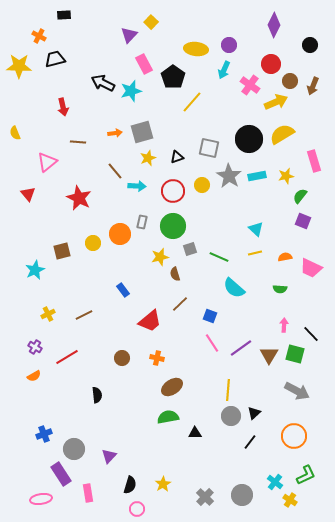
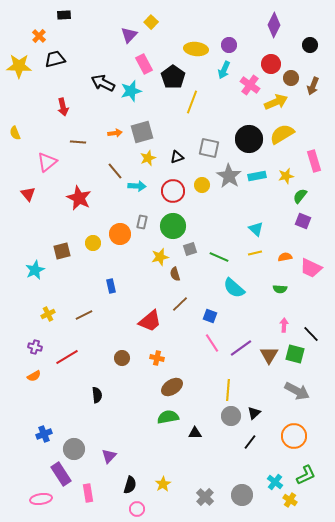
orange cross at (39, 36): rotated 16 degrees clockwise
brown circle at (290, 81): moved 1 px right, 3 px up
yellow line at (192, 102): rotated 20 degrees counterclockwise
blue rectangle at (123, 290): moved 12 px left, 4 px up; rotated 24 degrees clockwise
purple cross at (35, 347): rotated 16 degrees counterclockwise
